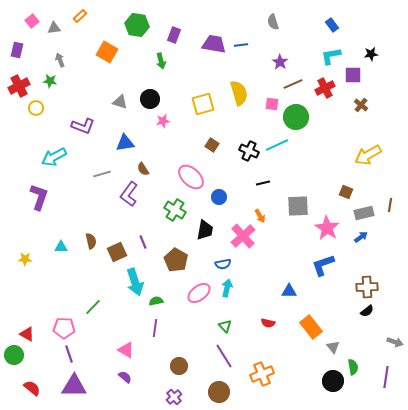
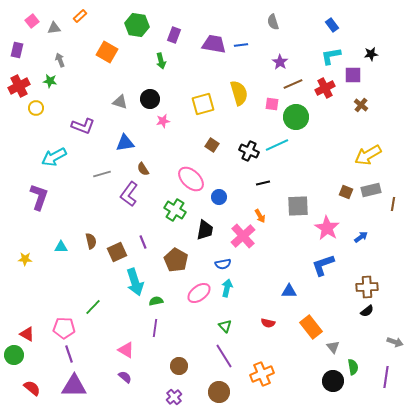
pink ellipse at (191, 177): moved 2 px down
brown line at (390, 205): moved 3 px right, 1 px up
gray rectangle at (364, 213): moved 7 px right, 23 px up
